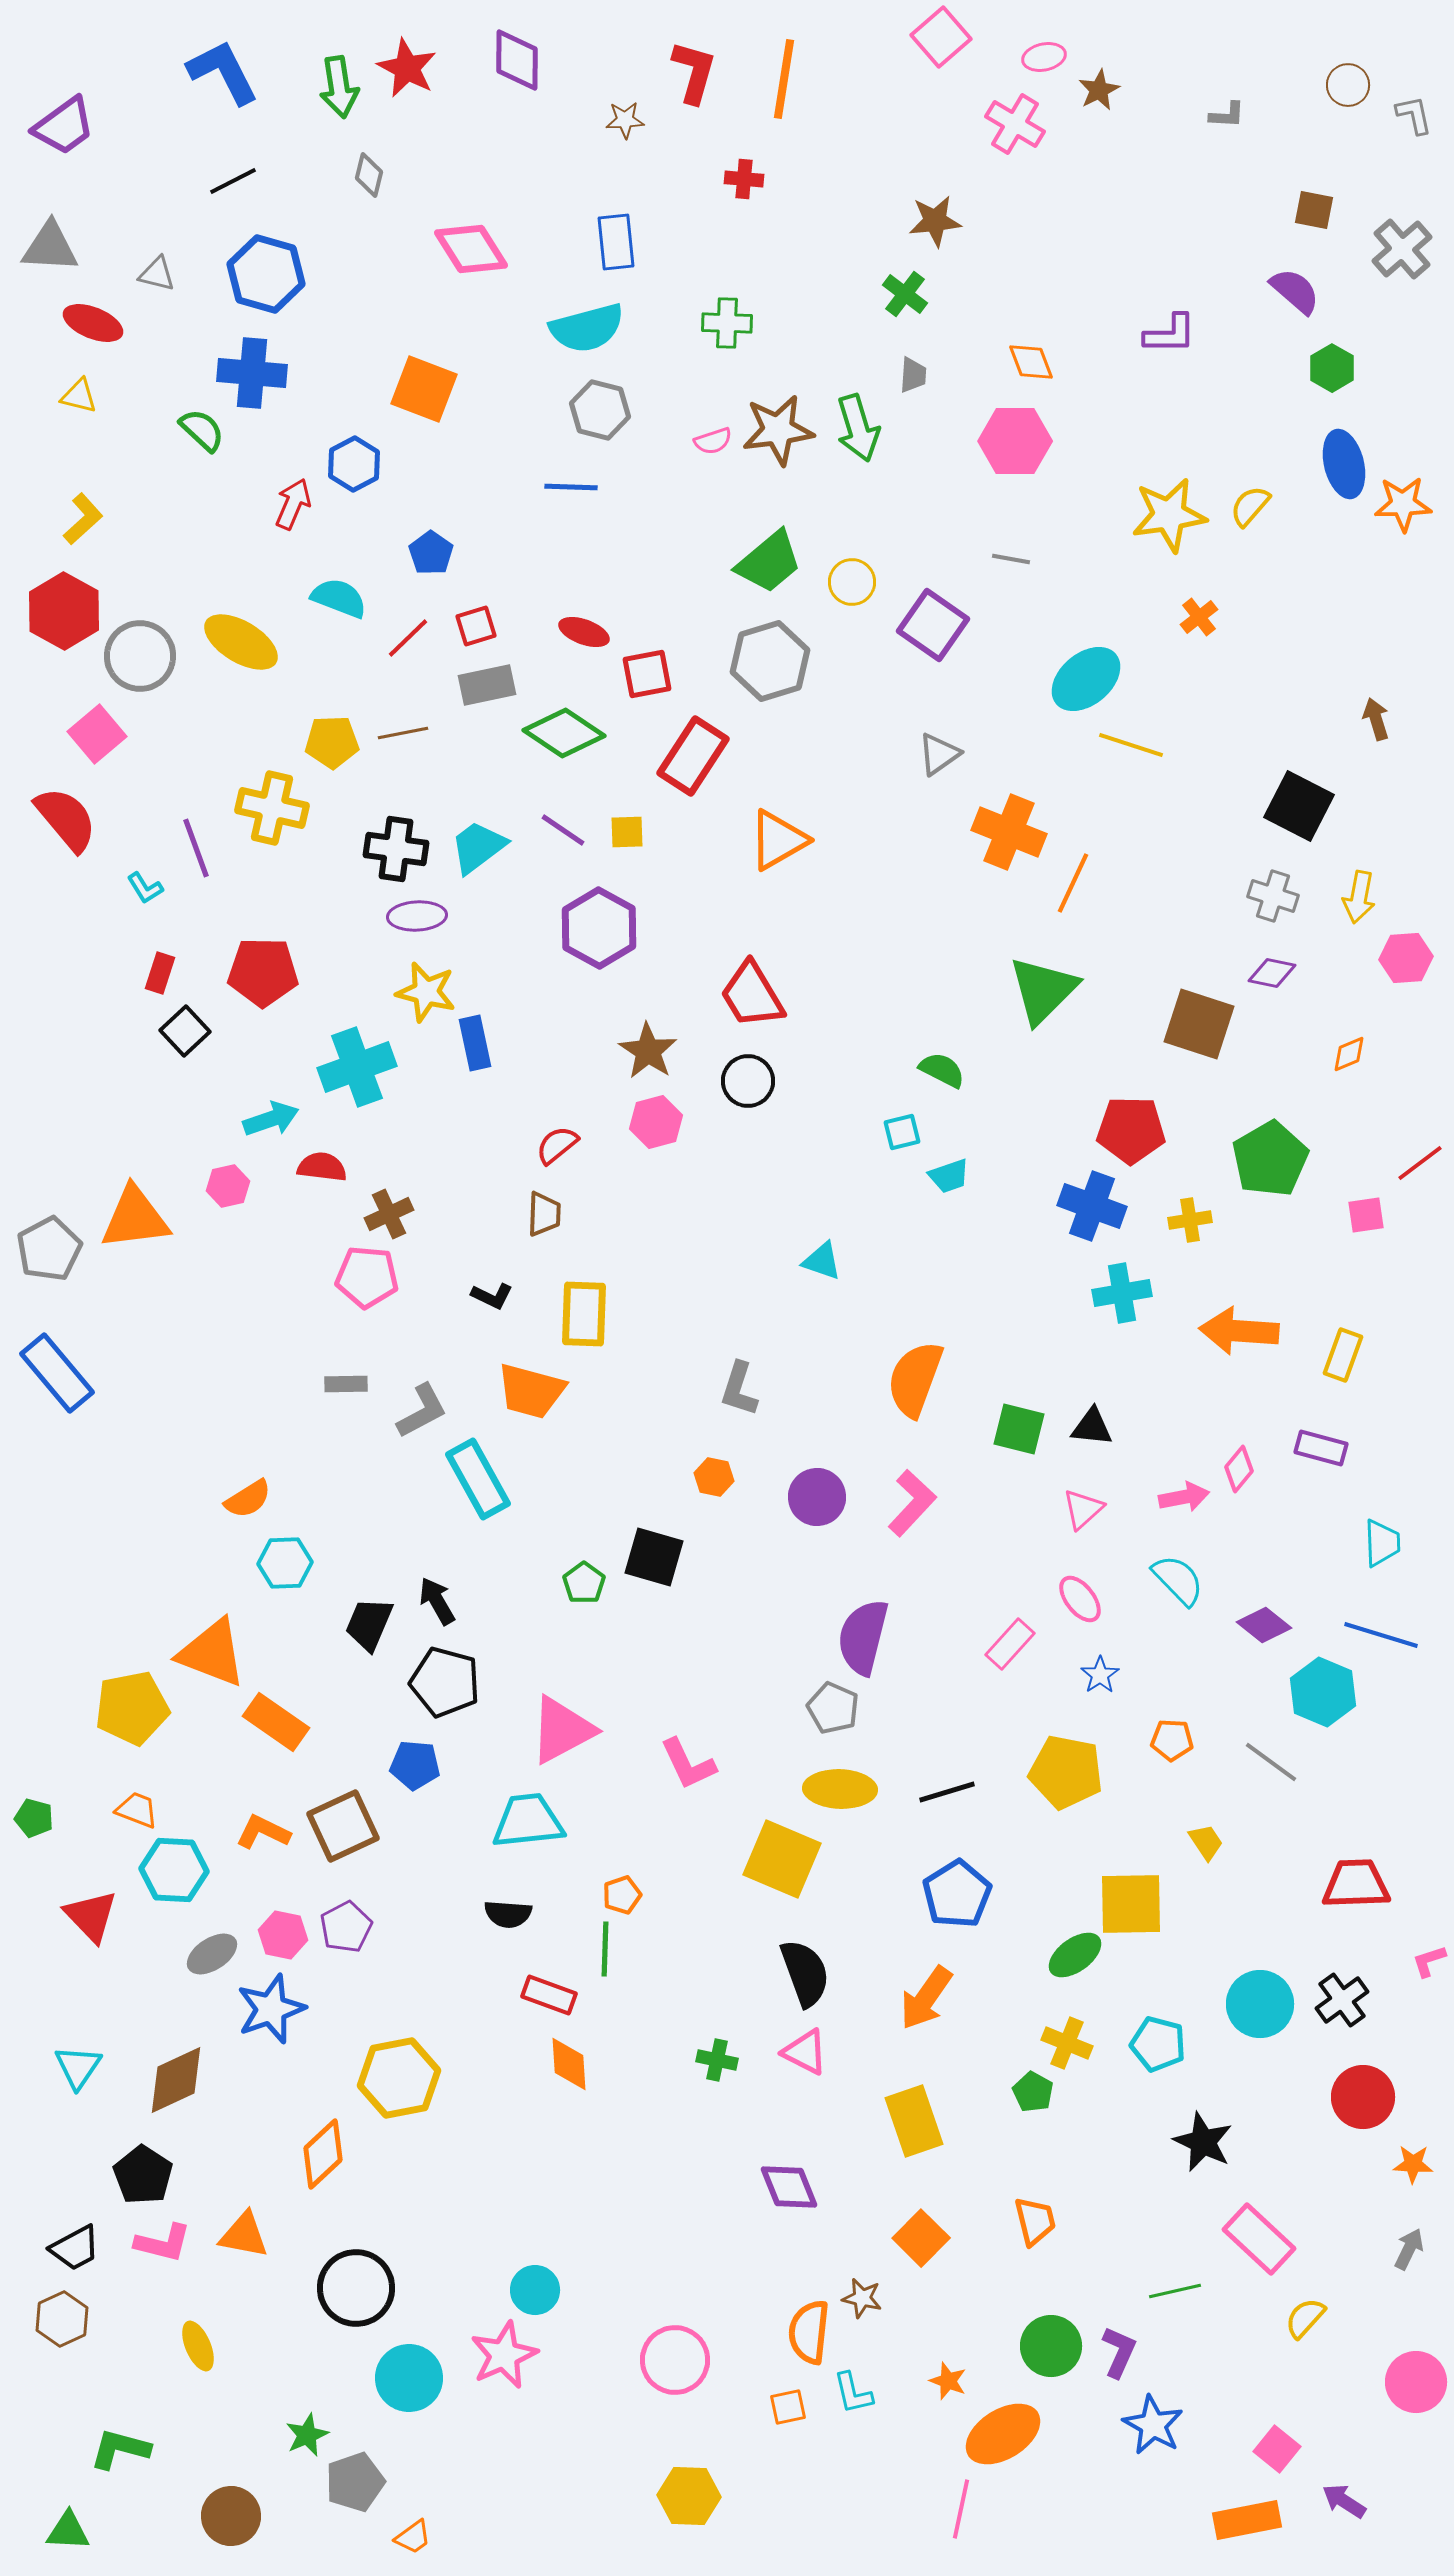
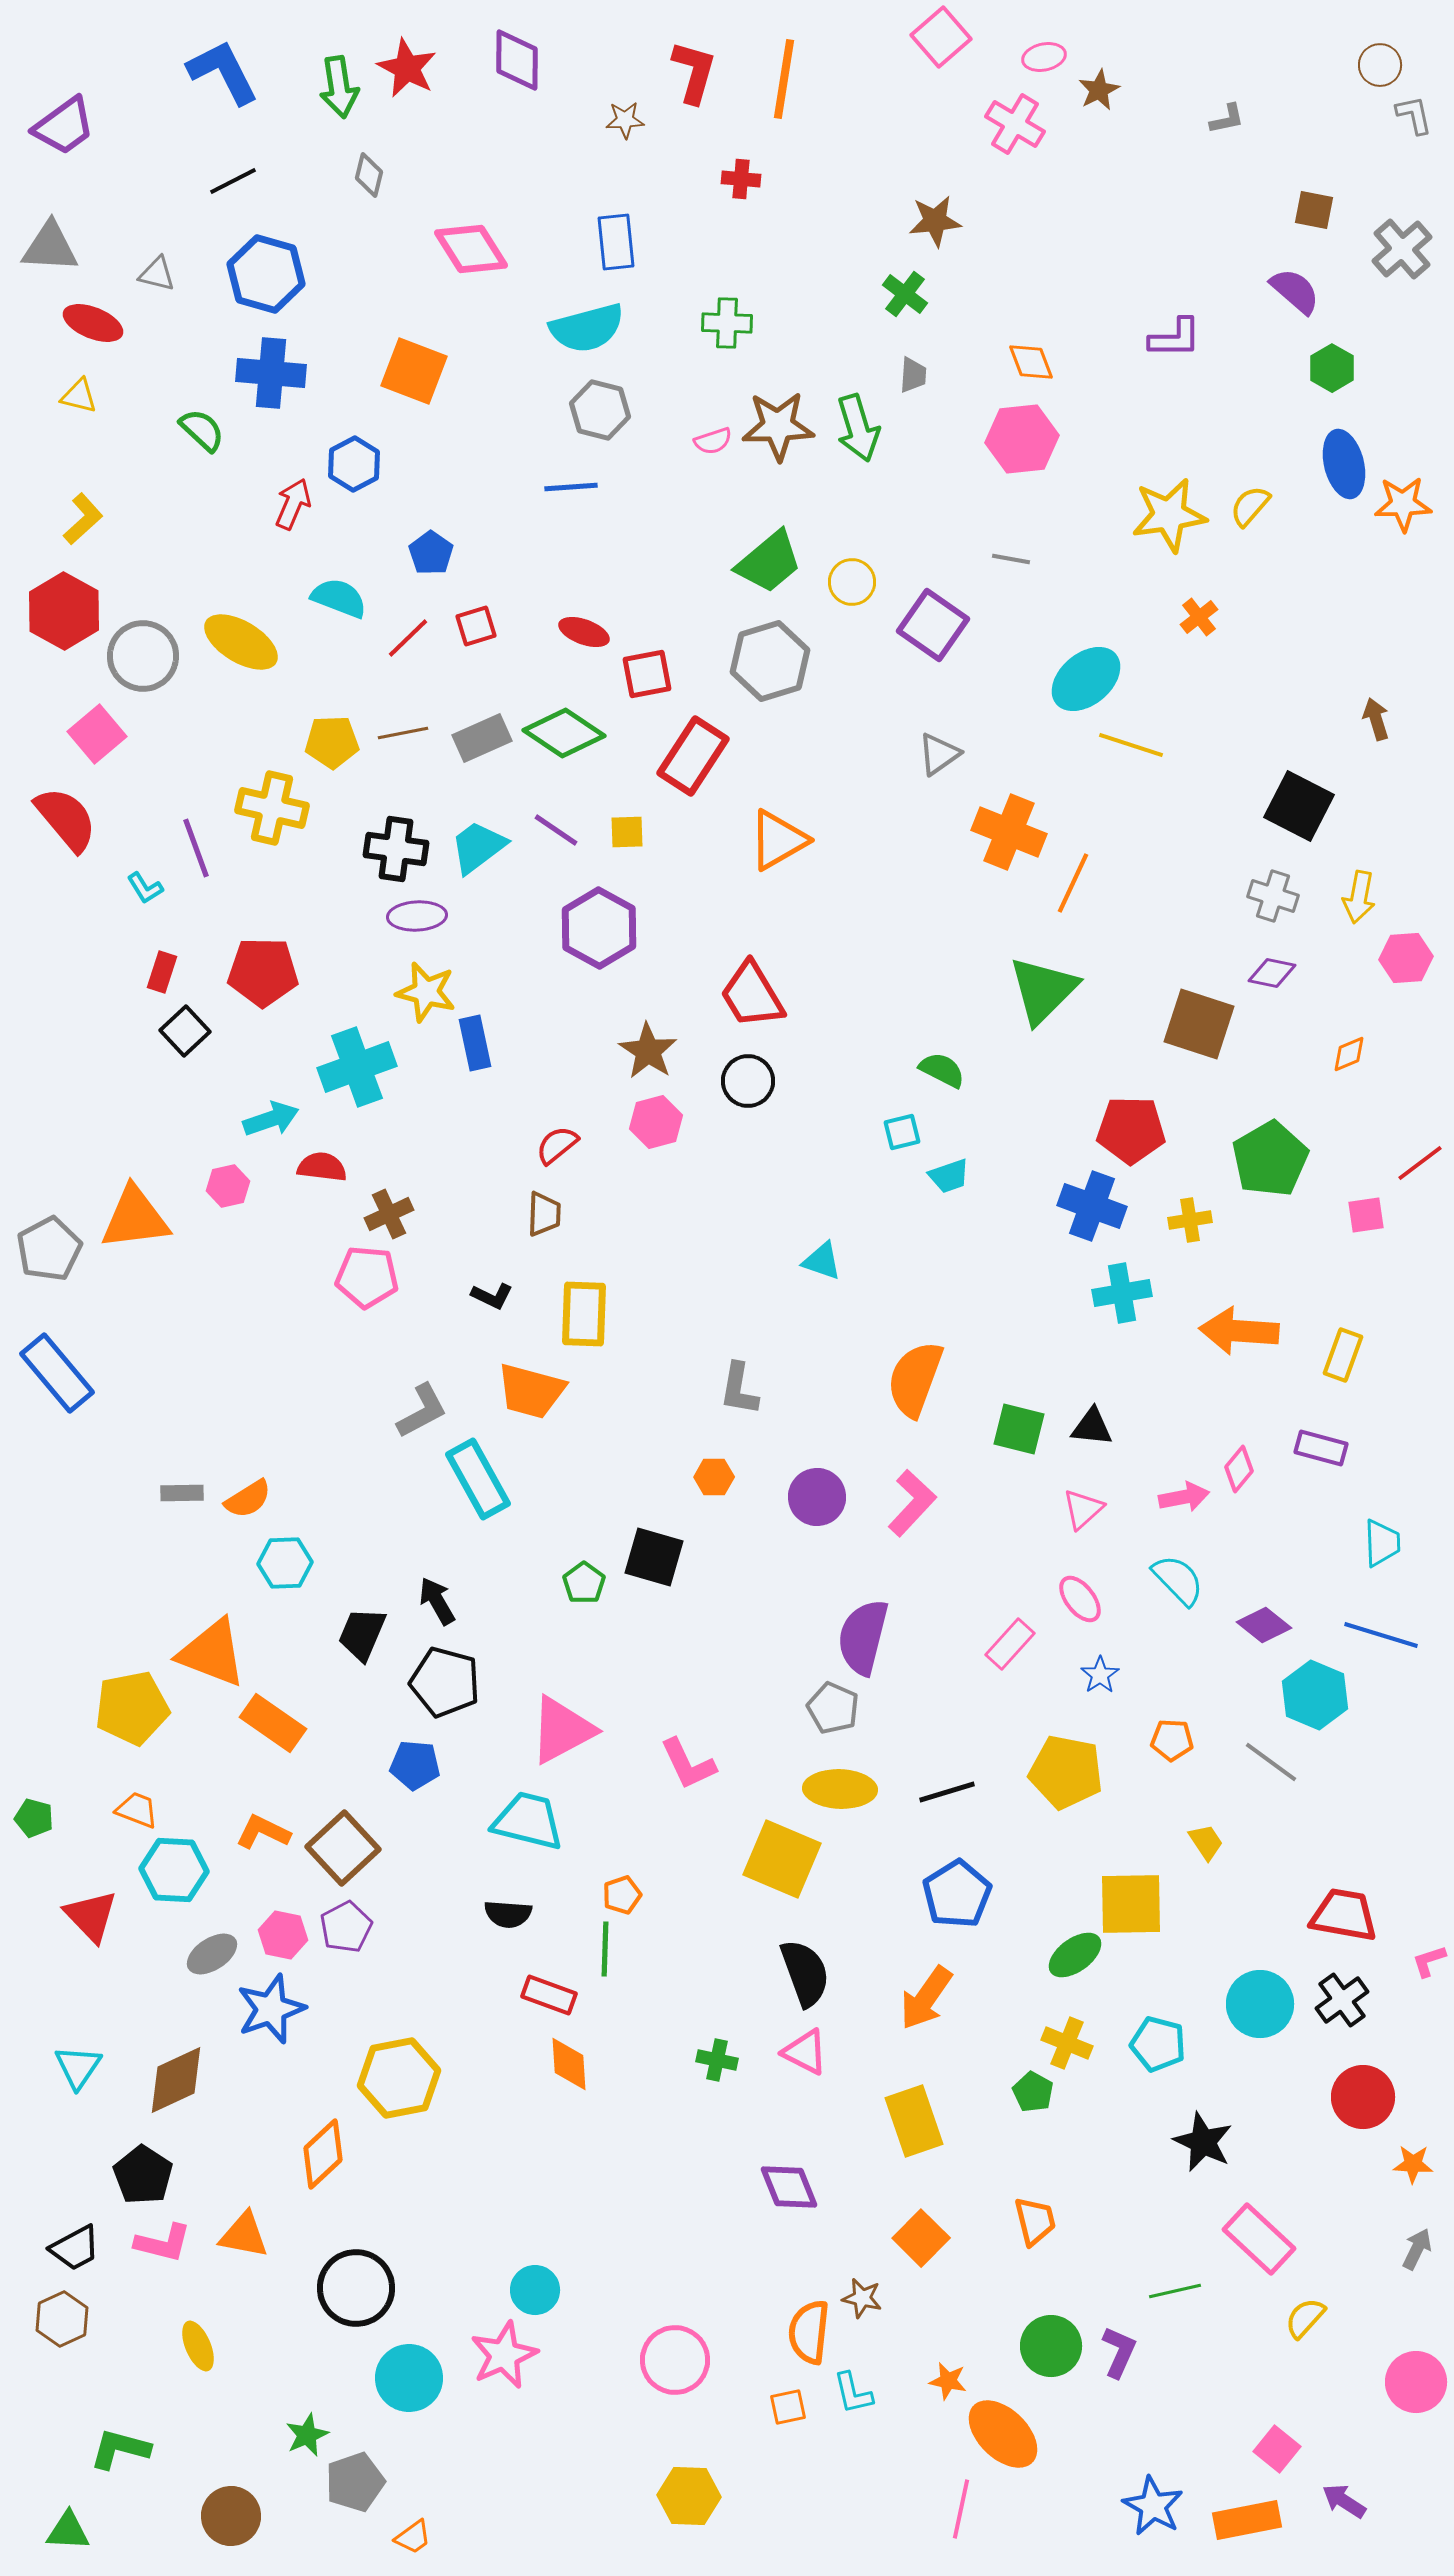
brown circle at (1348, 85): moved 32 px right, 20 px up
gray L-shape at (1227, 115): moved 4 px down; rotated 15 degrees counterclockwise
red cross at (744, 179): moved 3 px left
purple L-shape at (1170, 334): moved 5 px right, 4 px down
blue cross at (252, 373): moved 19 px right
orange square at (424, 389): moved 10 px left, 18 px up
brown star at (778, 430): moved 4 px up; rotated 6 degrees clockwise
pink hexagon at (1015, 441): moved 7 px right, 2 px up; rotated 6 degrees counterclockwise
blue line at (571, 487): rotated 6 degrees counterclockwise
gray circle at (140, 656): moved 3 px right
gray rectangle at (487, 685): moved 5 px left, 53 px down; rotated 12 degrees counterclockwise
purple line at (563, 830): moved 7 px left
red rectangle at (160, 973): moved 2 px right, 1 px up
gray rectangle at (346, 1384): moved 164 px left, 109 px down
gray L-shape at (739, 1389): rotated 8 degrees counterclockwise
orange hexagon at (714, 1477): rotated 12 degrees counterclockwise
black trapezoid at (369, 1624): moved 7 px left, 10 px down
cyan hexagon at (1323, 1692): moved 8 px left, 3 px down
orange rectangle at (276, 1722): moved 3 px left, 1 px down
cyan trapezoid at (528, 1821): rotated 20 degrees clockwise
brown square at (343, 1826): moved 22 px down; rotated 18 degrees counterclockwise
red trapezoid at (1356, 1884): moved 12 px left, 31 px down; rotated 12 degrees clockwise
gray arrow at (1409, 2249): moved 8 px right
orange star at (948, 2381): rotated 9 degrees counterclockwise
blue star at (1153, 2425): moved 81 px down
orange ellipse at (1003, 2434): rotated 76 degrees clockwise
